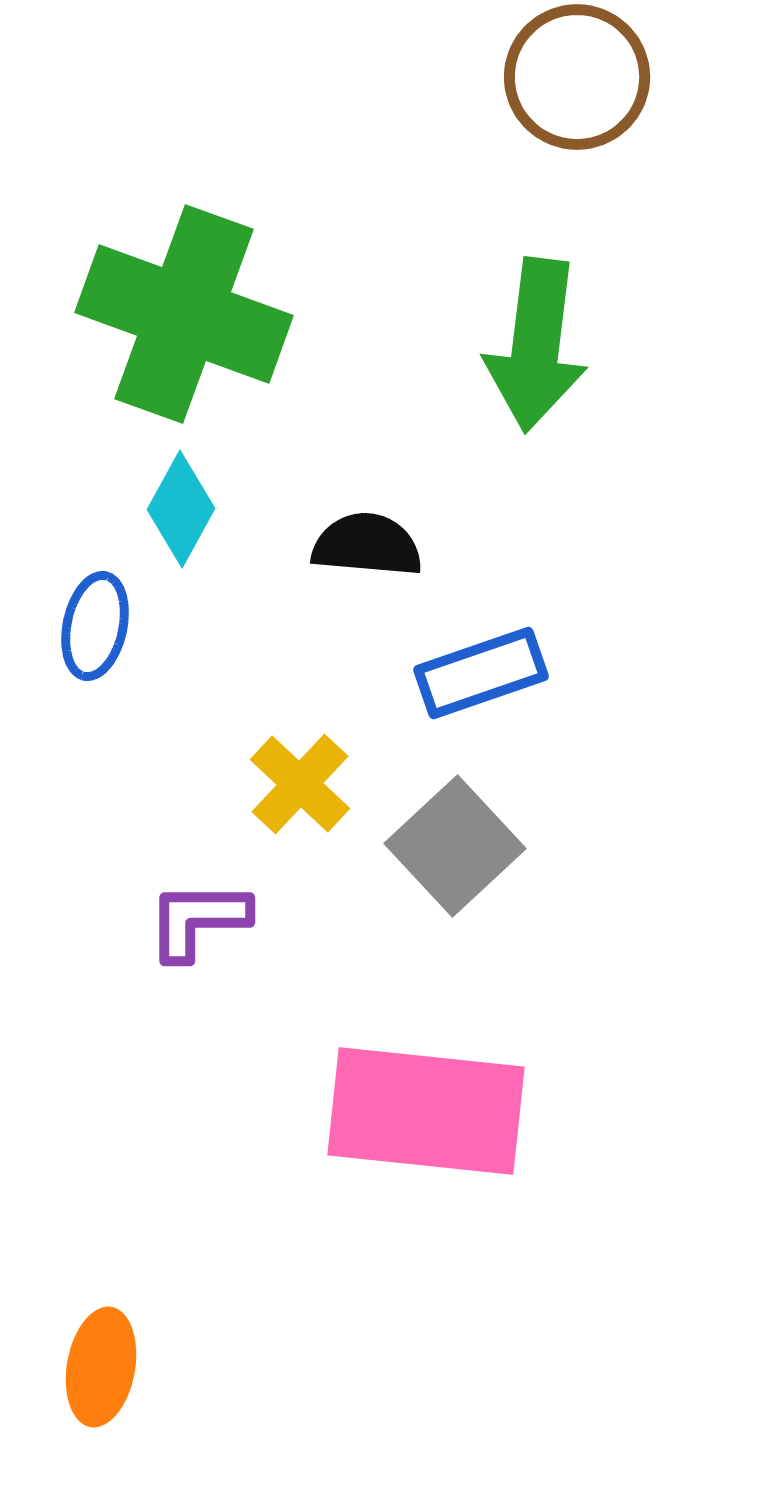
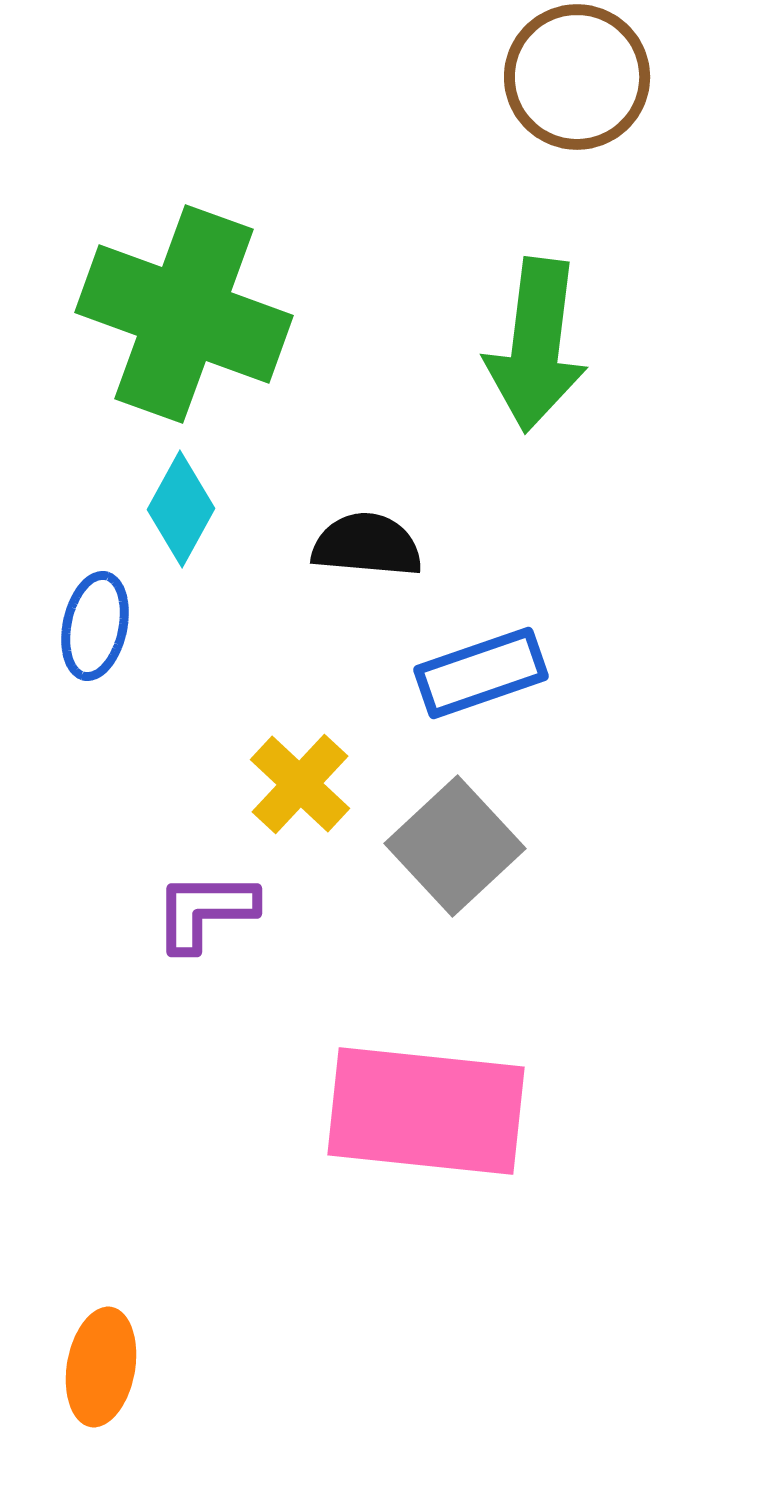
purple L-shape: moved 7 px right, 9 px up
